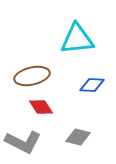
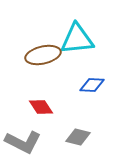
brown ellipse: moved 11 px right, 21 px up
